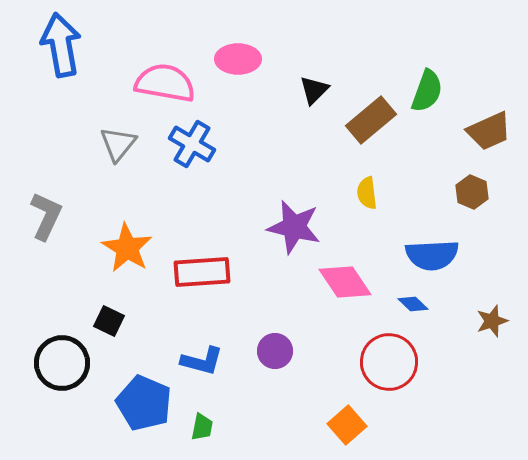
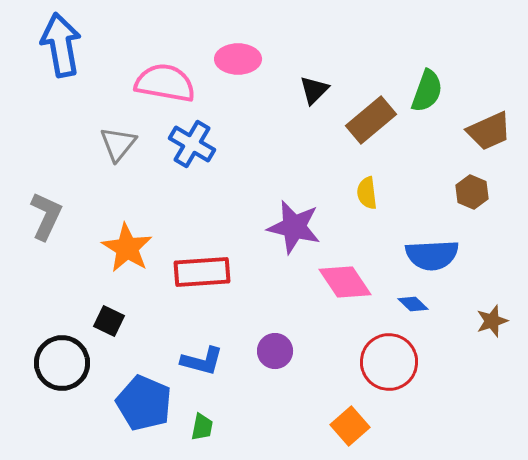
orange square: moved 3 px right, 1 px down
